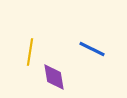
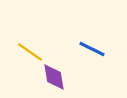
yellow line: rotated 64 degrees counterclockwise
